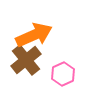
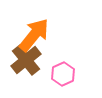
orange arrow: rotated 27 degrees counterclockwise
